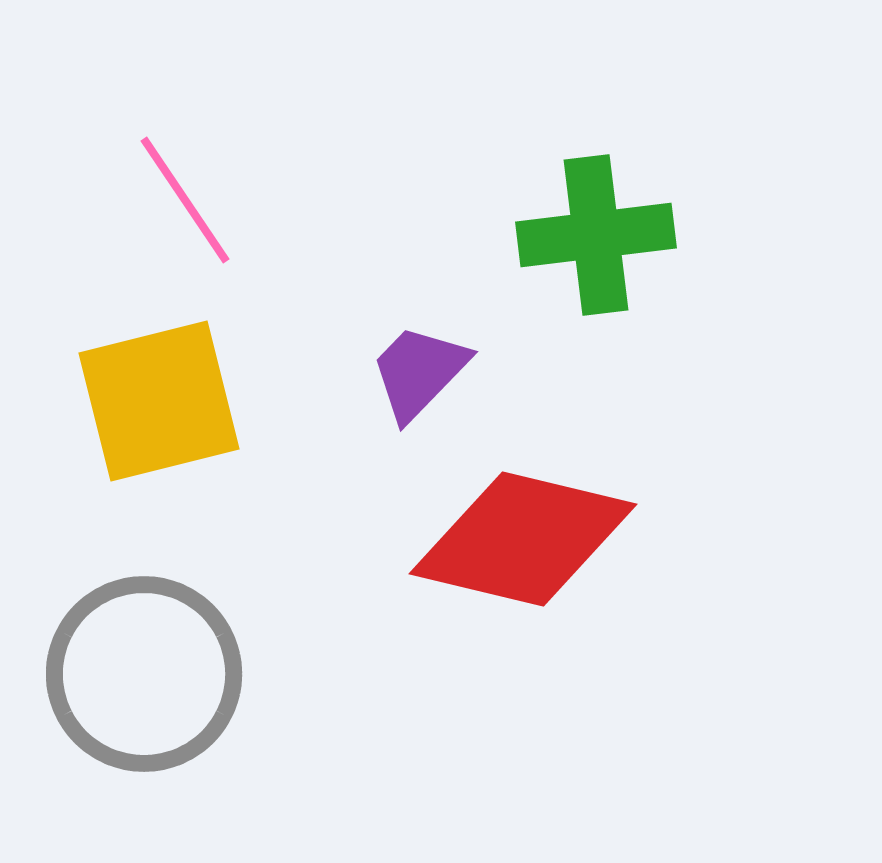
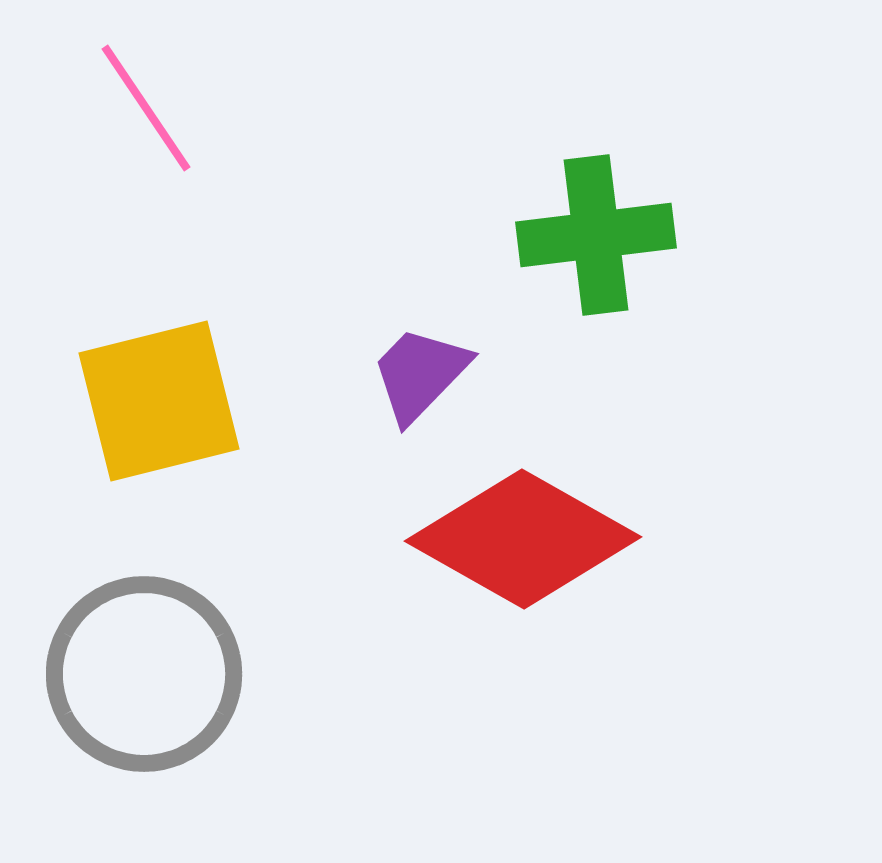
pink line: moved 39 px left, 92 px up
purple trapezoid: moved 1 px right, 2 px down
red diamond: rotated 16 degrees clockwise
